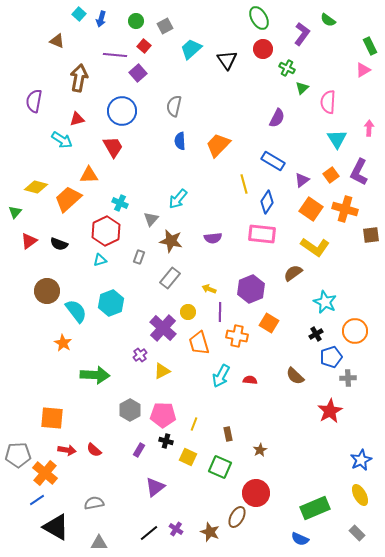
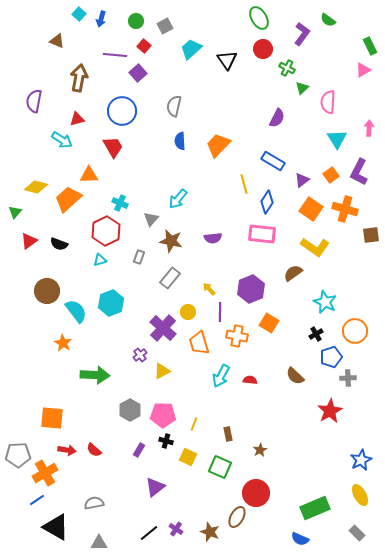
yellow arrow at (209, 289): rotated 24 degrees clockwise
orange cross at (45, 473): rotated 20 degrees clockwise
